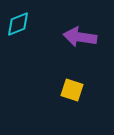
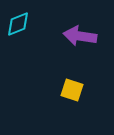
purple arrow: moved 1 px up
